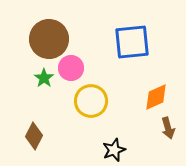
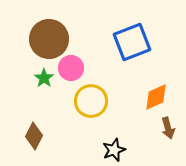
blue square: rotated 15 degrees counterclockwise
